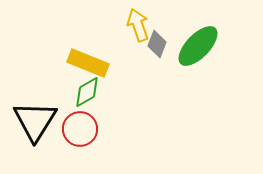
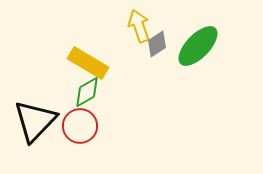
yellow arrow: moved 1 px right, 1 px down
gray diamond: rotated 36 degrees clockwise
yellow rectangle: rotated 9 degrees clockwise
black triangle: rotated 12 degrees clockwise
red circle: moved 3 px up
